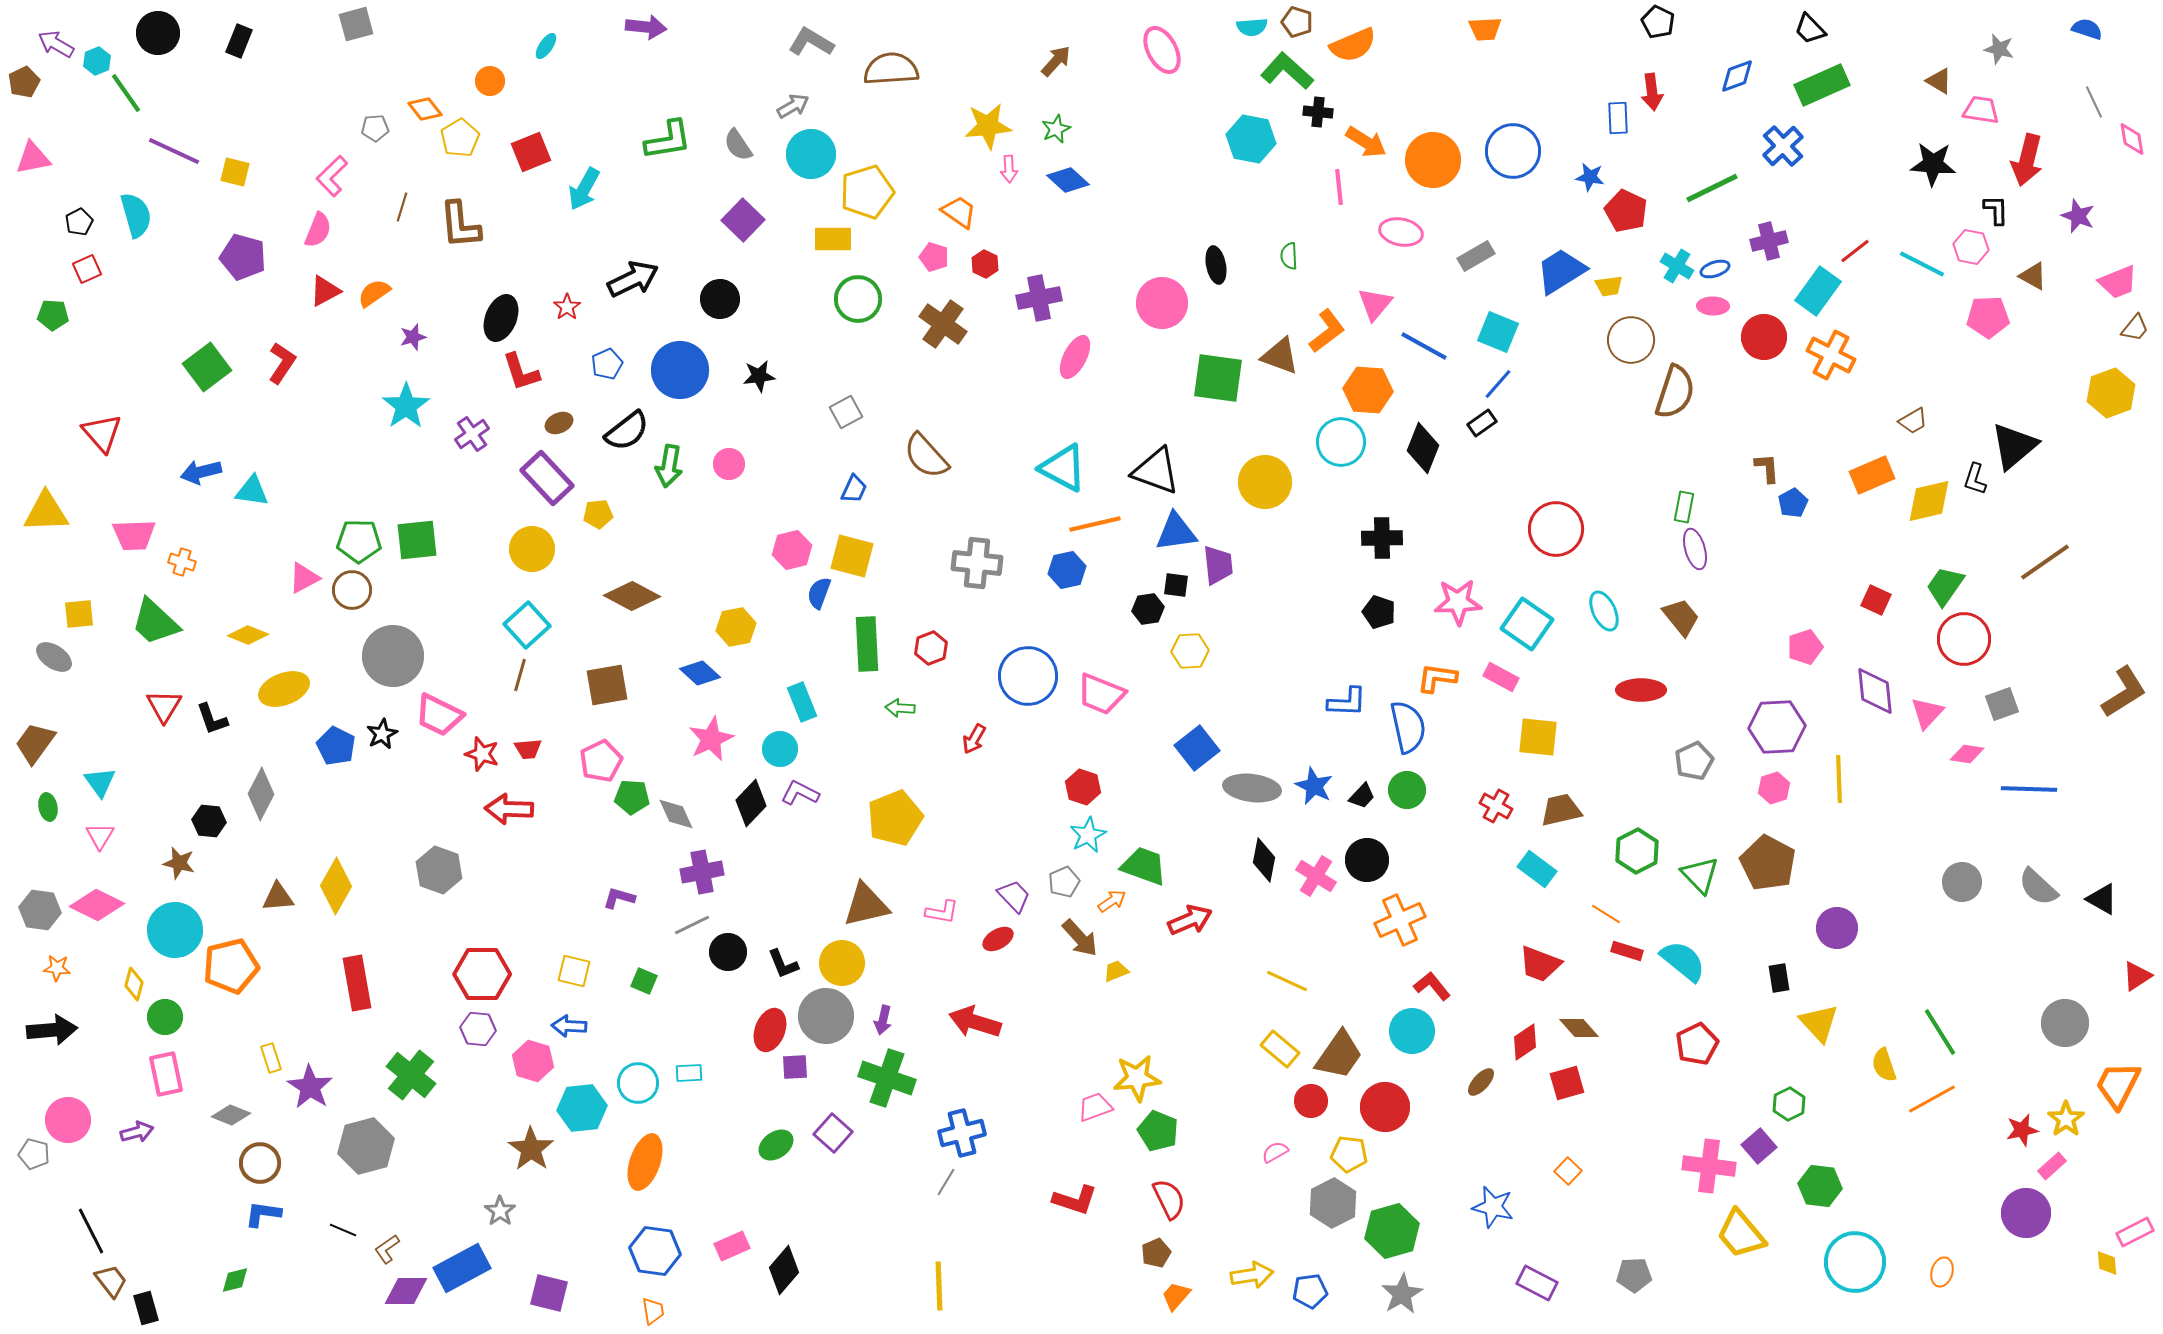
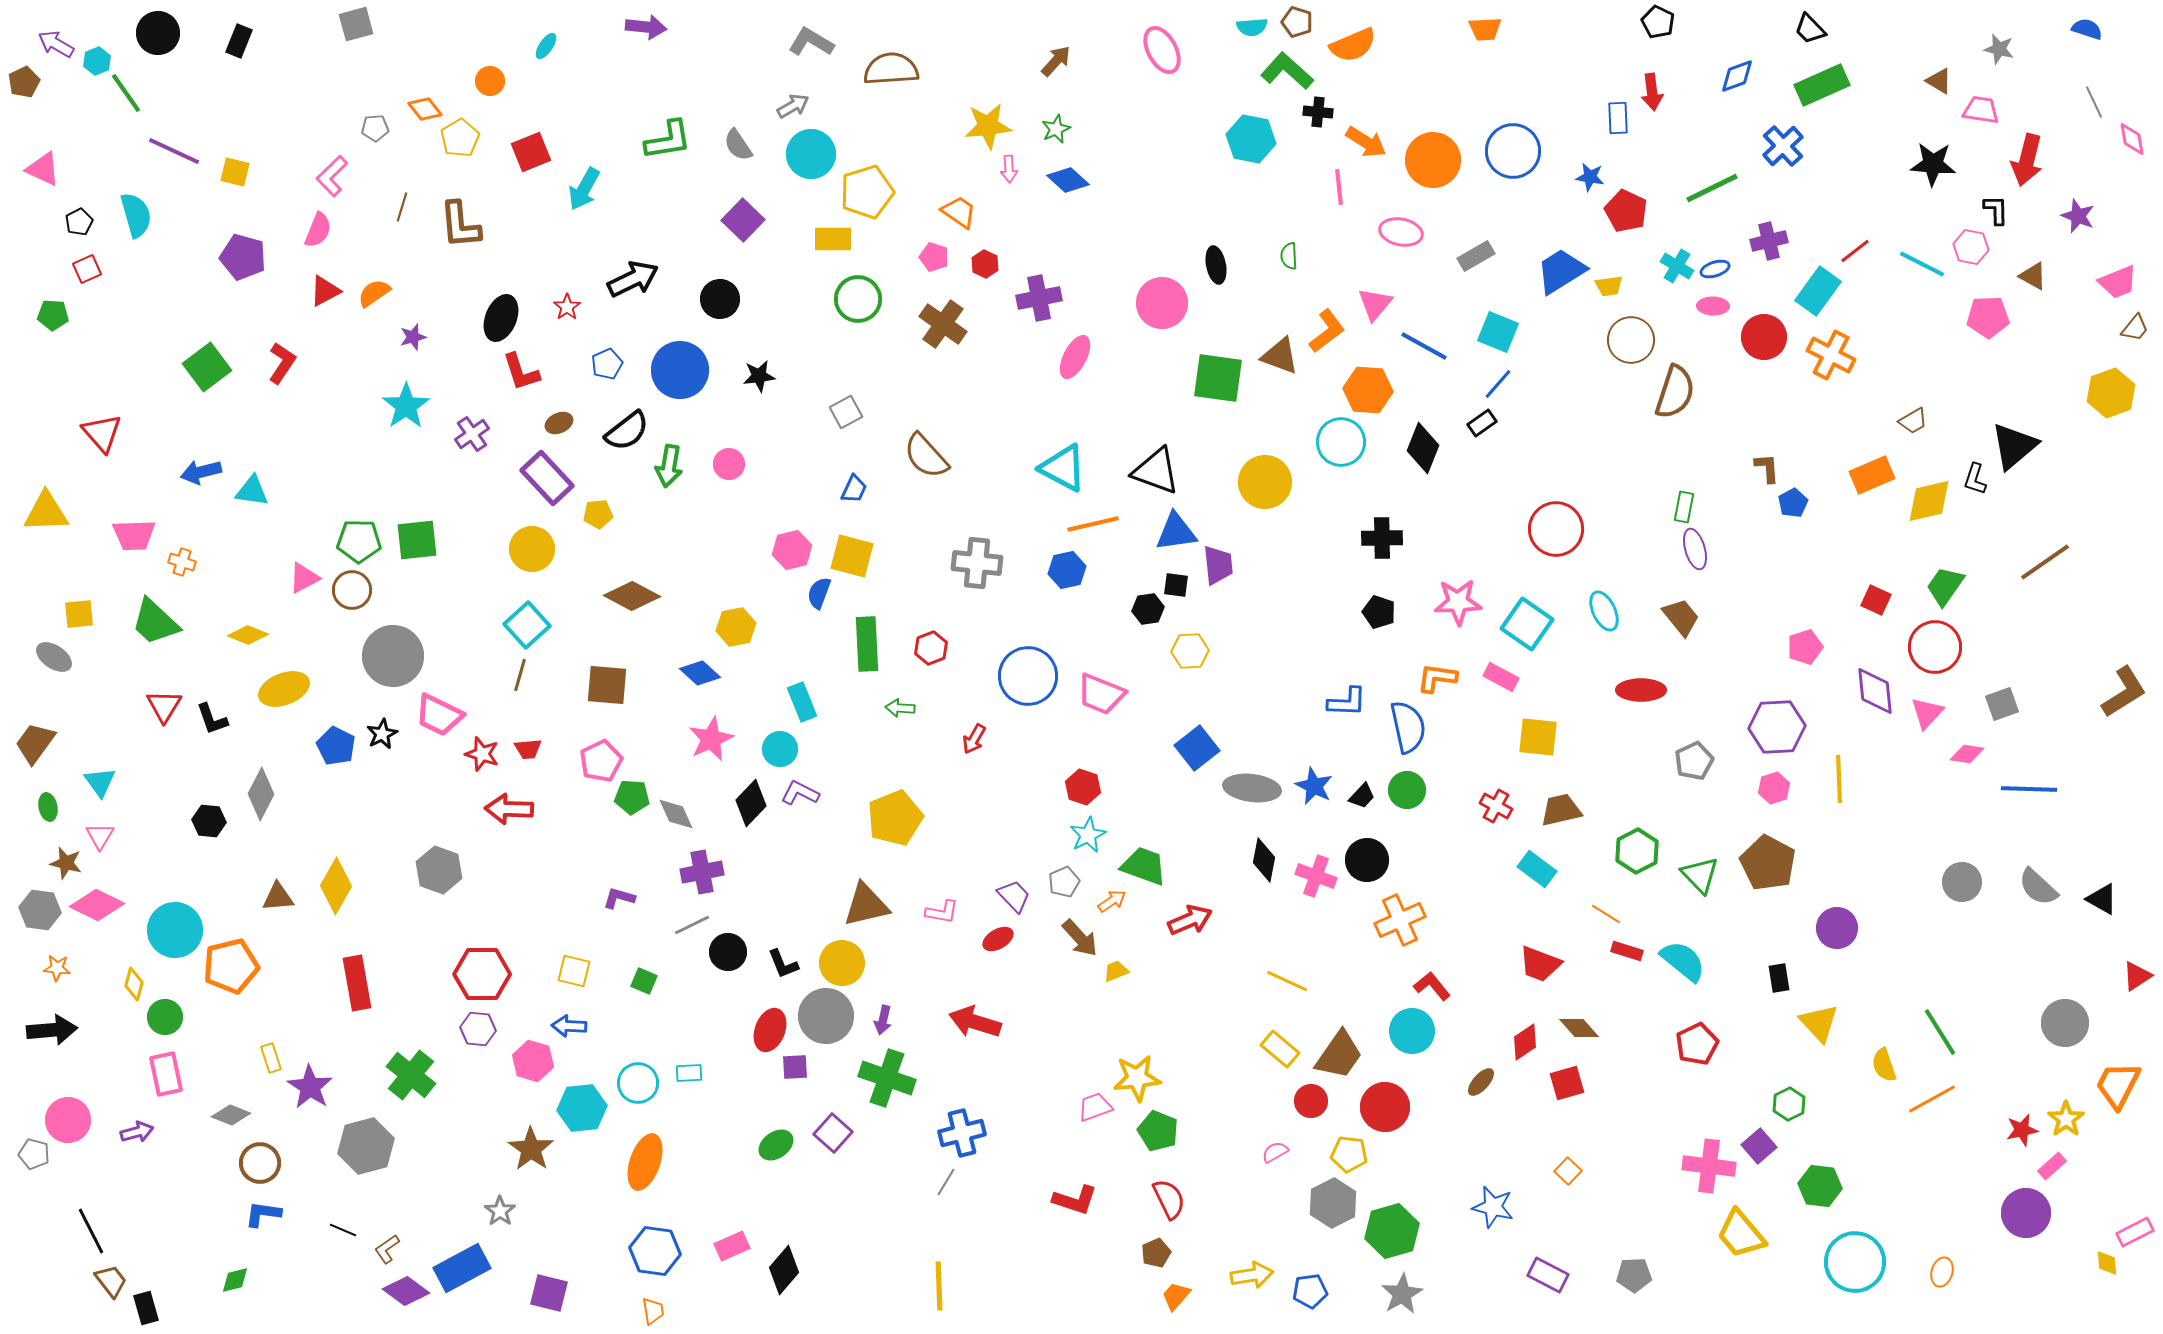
pink triangle at (33, 158): moved 10 px right, 11 px down; rotated 36 degrees clockwise
orange line at (1095, 524): moved 2 px left
red circle at (1964, 639): moved 29 px left, 8 px down
brown square at (607, 685): rotated 15 degrees clockwise
brown star at (179, 863): moved 113 px left
pink cross at (1316, 876): rotated 12 degrees counterclockwise
purple rectangle at (1537, 1283): moved 11 px right, 8 px up
purple diamond at (406, 1291): rotated 36 degrees clockwise
